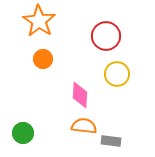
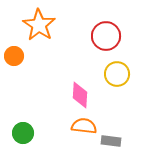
orange star: moved 4 px down
orange circle: moved 29 px left, 3 px up
